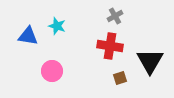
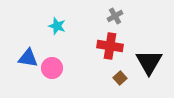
blue triangle: moved 22 px down
black triangle: moved 1 px left, 1 px down
pink circle: moved 3 px up
brown square: rotated 24 degrees counterclockwise
